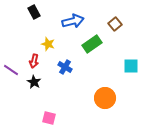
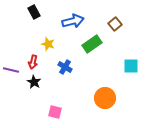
red arrow: moved 1 px left, 1 px down
purple line: rotated 21 degrees counterclockwise
pink square: moved 6 px right, 6 px up
